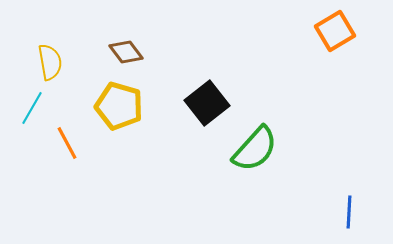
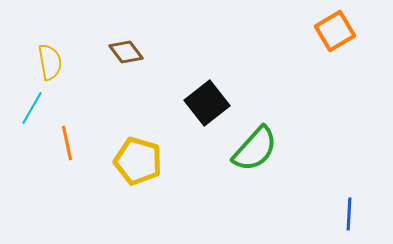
yellow pentagon: moved 19 px right, 55 px down
orange line: rotated 16 degrees clockwise
blue line: moved 2 px down
